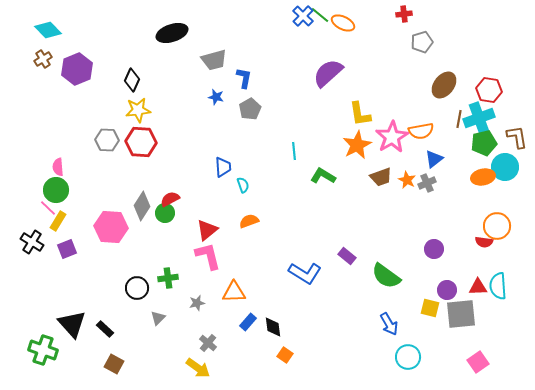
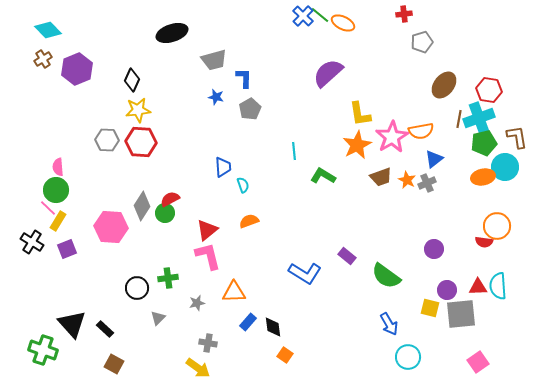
blue L-shape at (244, 78): rotated 10 degrees counterclockwise
gray cross at (208, 343): rotated 30 degrees counterclockwise
